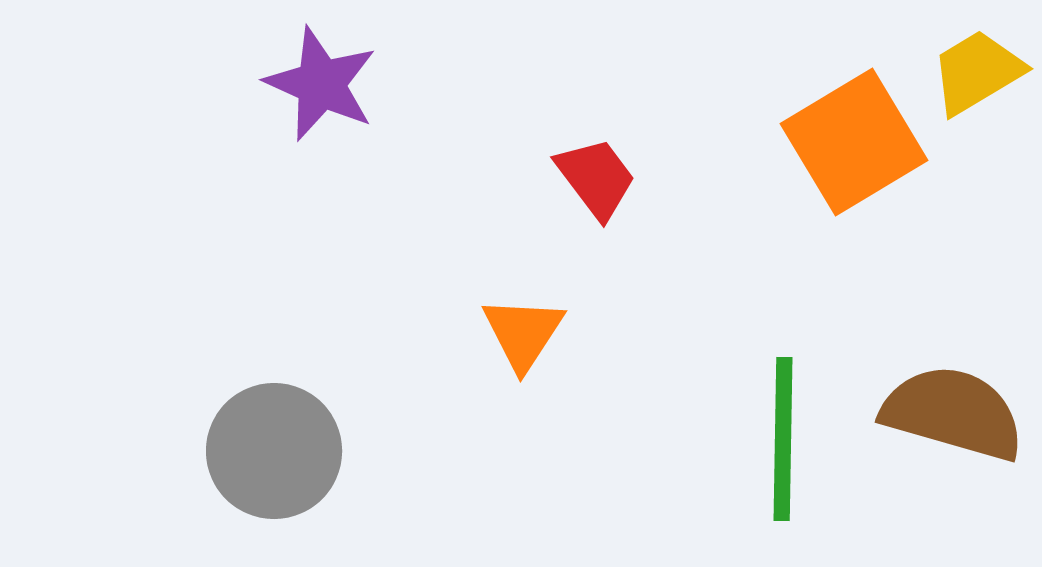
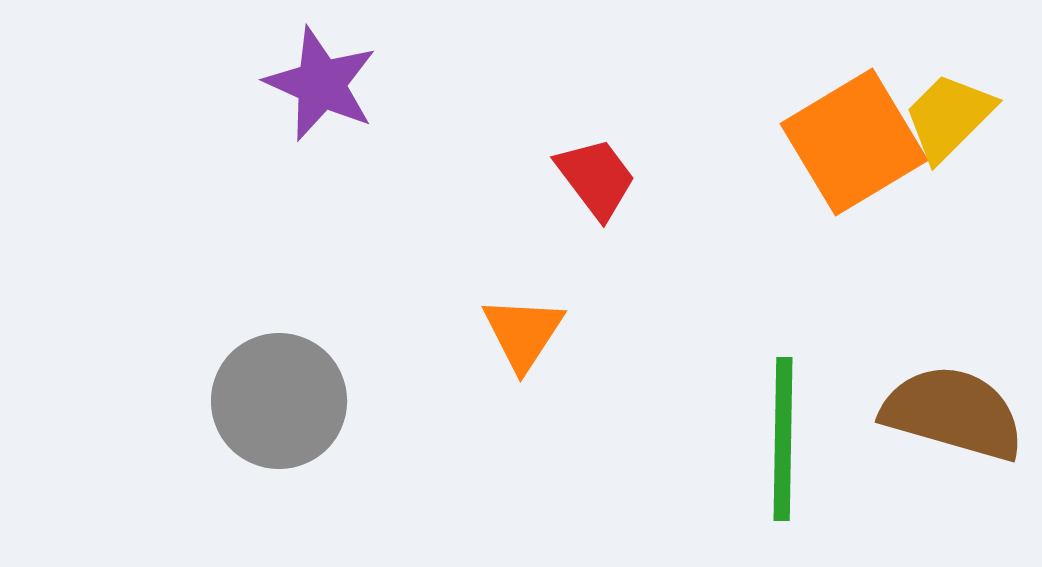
yellow trapezoid: moved 28 px left, 45 px down; rotated 14 degrees counterclockwise
gray circle: moved 5 px right, 50 px up
